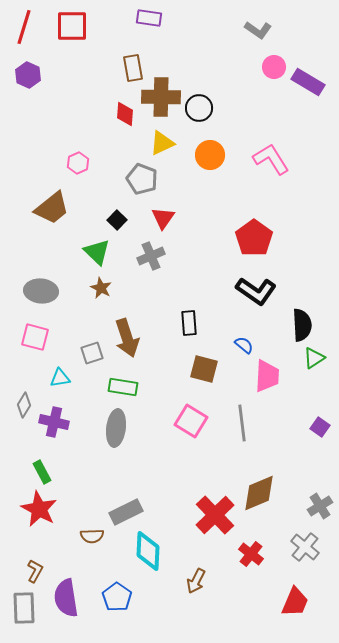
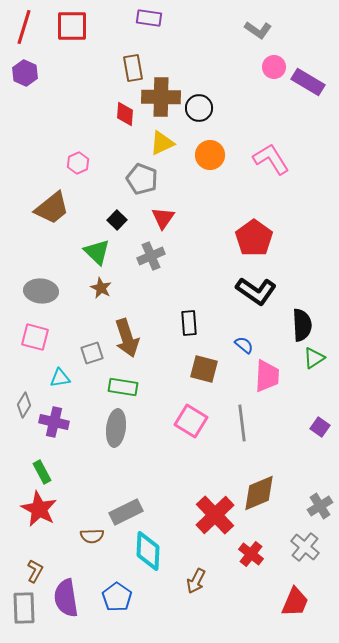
purple hexagon at (28, 75): moved 3 px left, 2 px up
